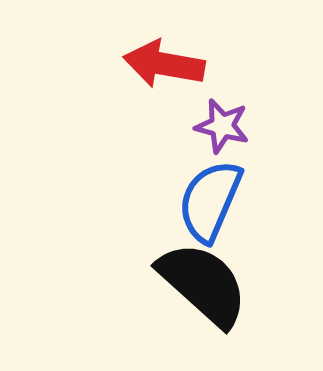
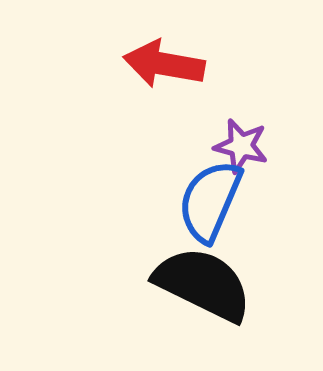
purple star: moved 19 px right, 20 px down
black semicircle: rotated 16 degrees counterclockwise
